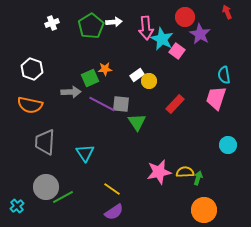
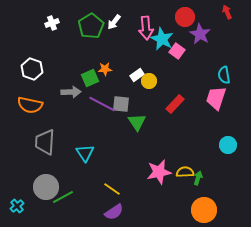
white arrow: rotated 133 degrees clockwise
